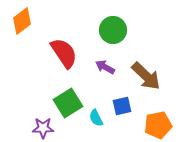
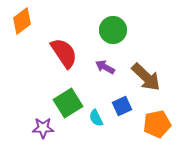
brown arrow: moved 1 px down
blue square: rotated 12 degrees counterclockwise
orange pentagon: moved 1 px left, 1 px up
